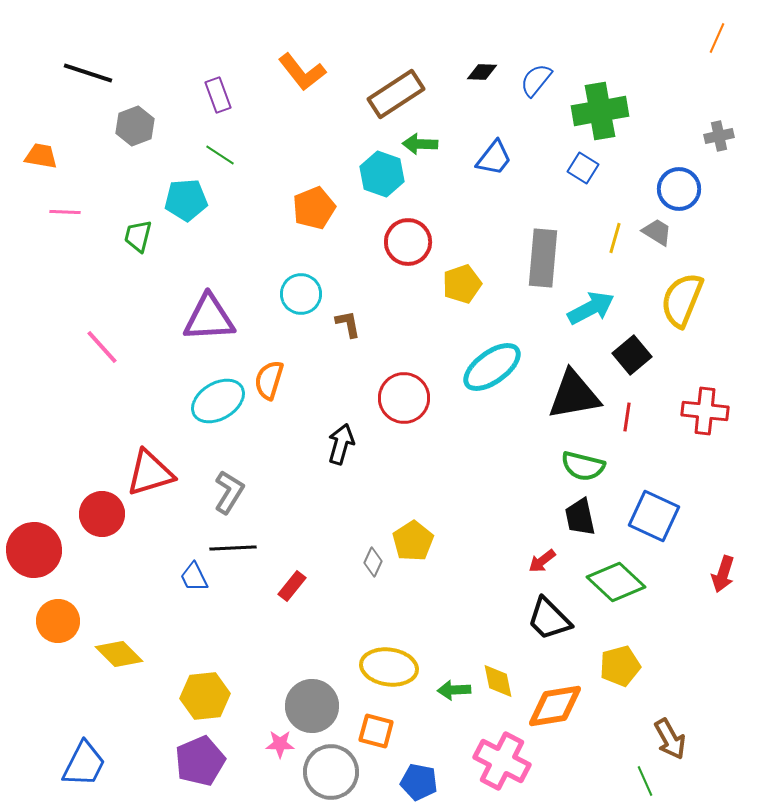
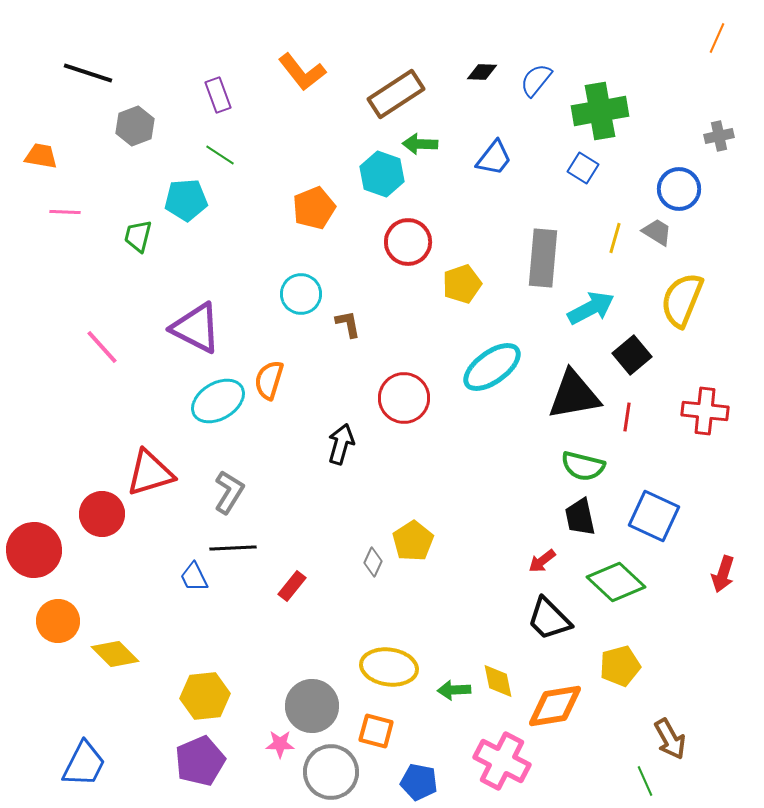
purple triangle at (209, 318): moved 13 px left, 10 px down; rotated 30 degrees clockwise
yellow diamond at (119, 654): moved 4 px left
